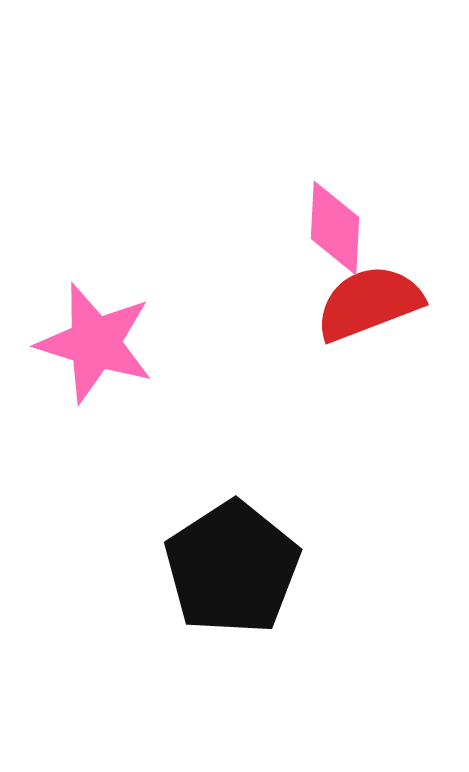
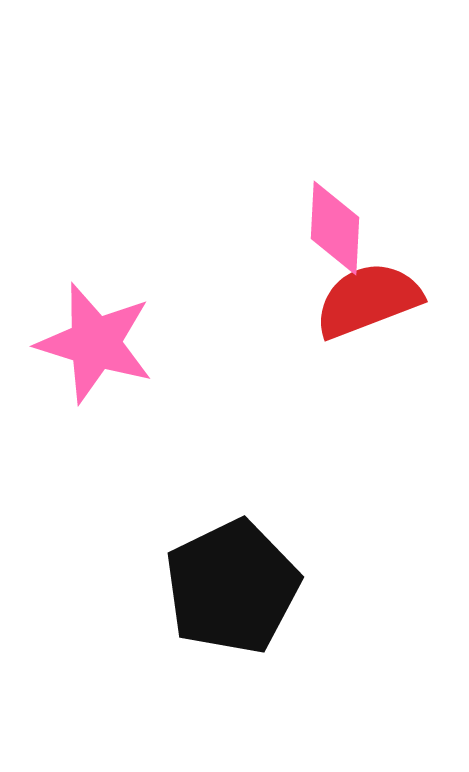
red semicircle: moved 1 px left, 3 px up
black pentagon: moved 19 px down; rotated 7 degrees clockwise
